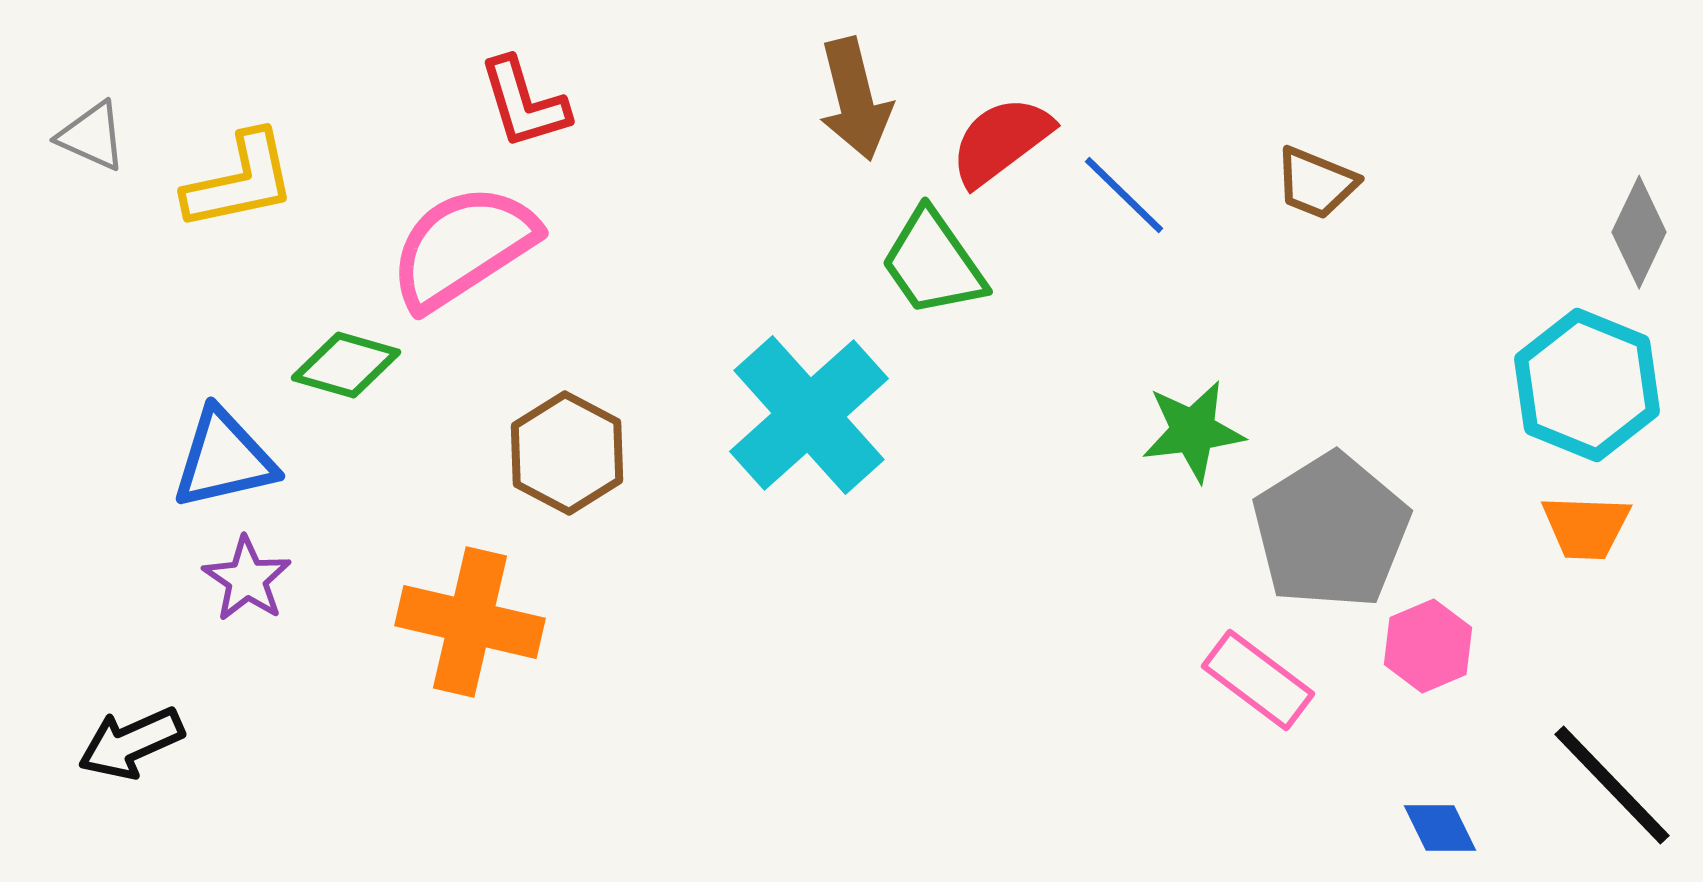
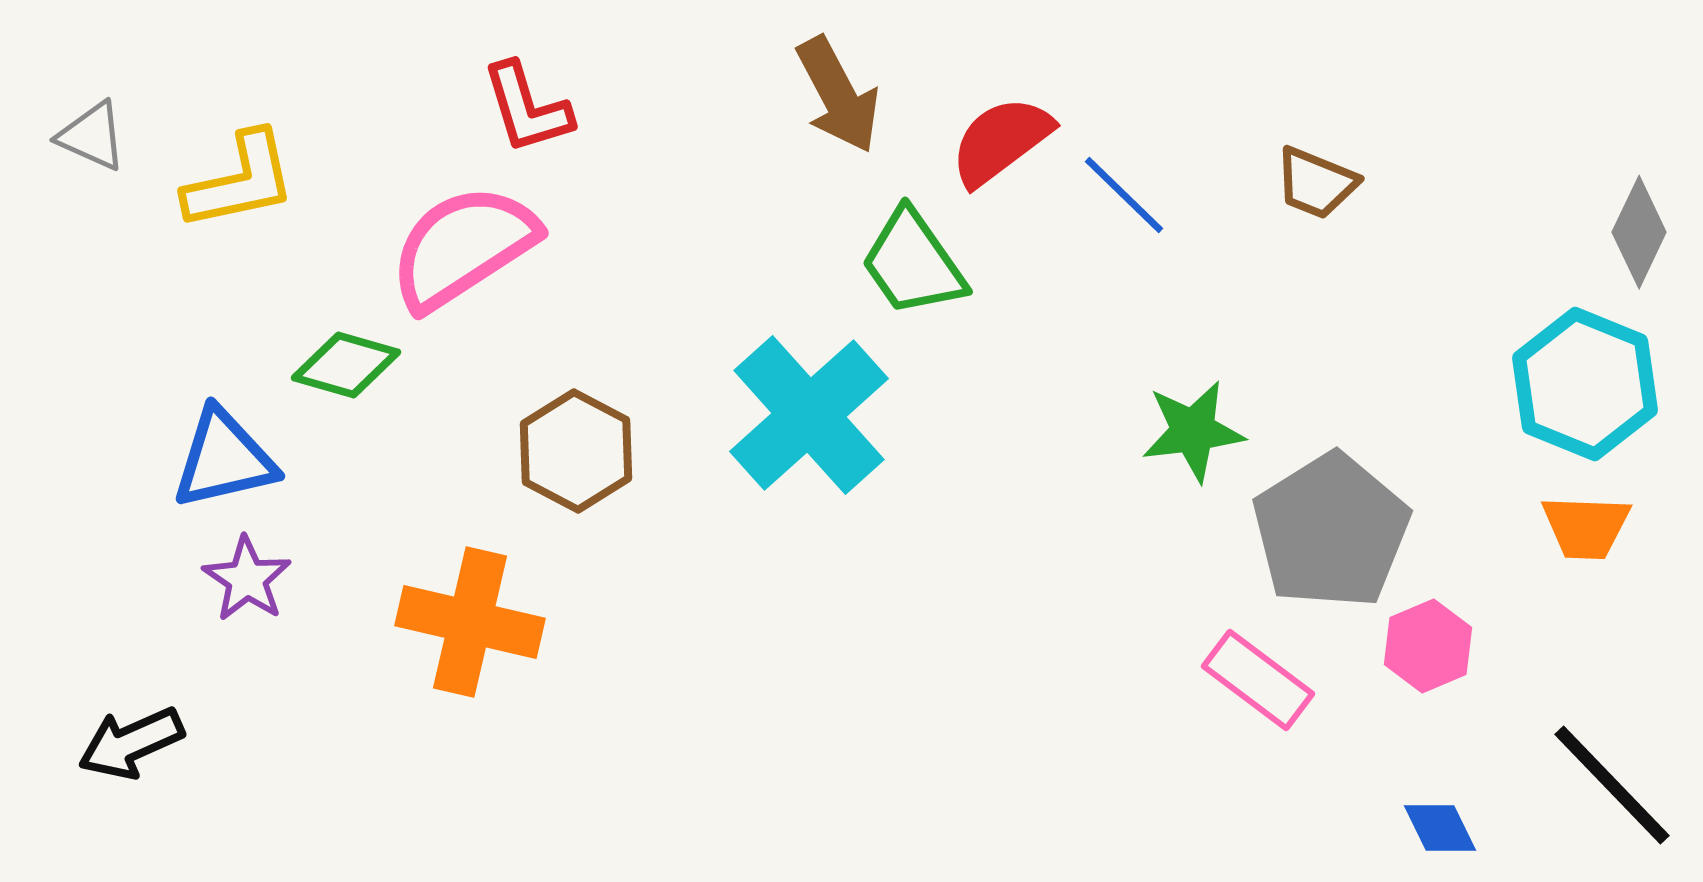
brown arrow: moved 17 px left, 4 px up; rotated 14 degrees counterclockwise
red L-shape: moved 3 px right, 5 px down
green trapezoid: moved 20 px left
cyan hexagon: moved 2 px left, 1 px up
brown hexagon: moved 9 px right, 2 px up
